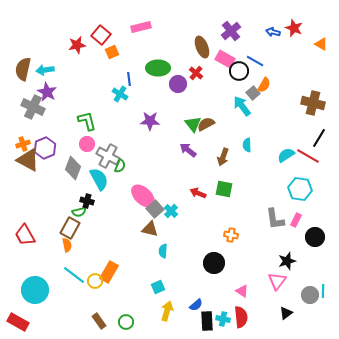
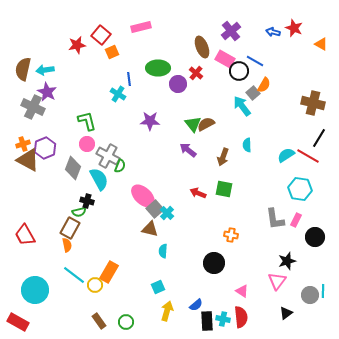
cyan cross at (120, 94): moved 2 px left
cyan cross at (171, 211): moved 4 px left, 2 px down
yellow circle at (95, 281): moved 4 px down
